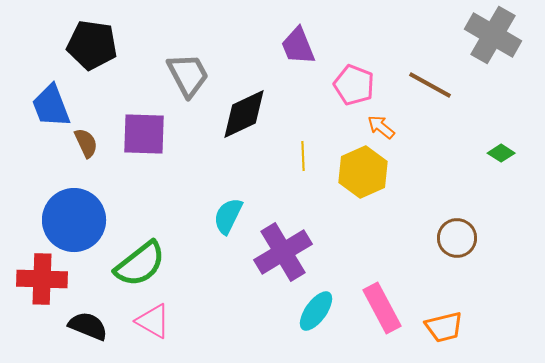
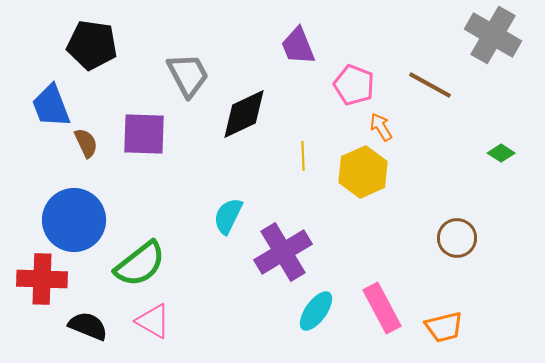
orange arrow: rotated 20 degrees clockwise
